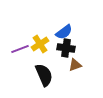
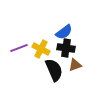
yellow cross: moved 1 px right, 5 px down; rotated 30 degrees counterclockwise
purple line: moved 1 px left, 1 px up
black semicircle: moved 10 px right, 5 px up
